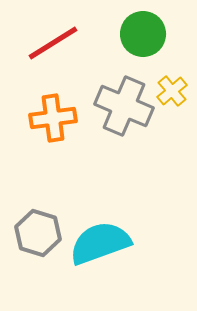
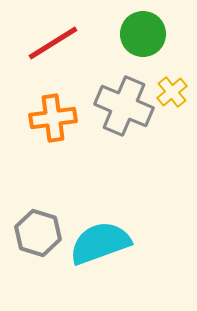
yellow cross: moved 1 px down
